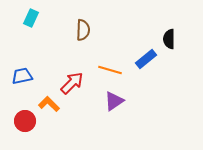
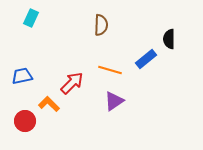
brown semicircle: moved 18 px right, 5 px up
